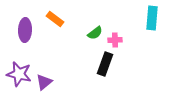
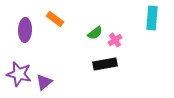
pink cross: rotated 32 degrees counterclockwise
black rectangle: rotated 60 degrees clockwise
